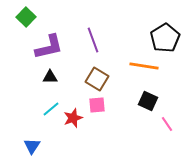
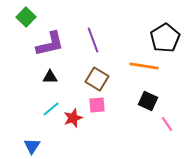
purple L-shape: moved 1 px right, 3 px up
